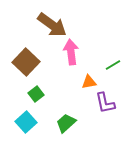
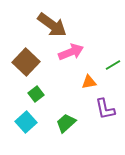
pink arrow: rotated 75 degrees clockwise
purple L-shape: moved 6 px down
